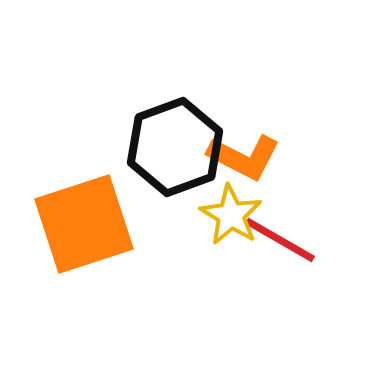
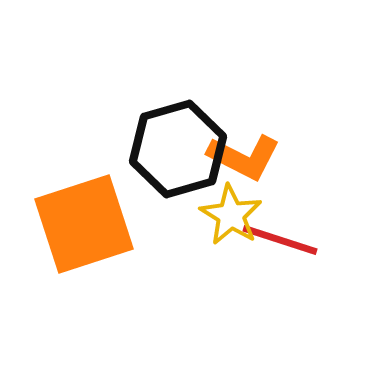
black hexagon: moved 3 px right, 2 px down; rotated 4 degrees clockwise
red line: rotated 12 degrees counterclockwise
